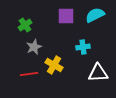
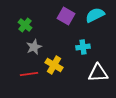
purple square: rotated 30 degrees clockwise
green cross: rotated 16 degrees counterclockwise
